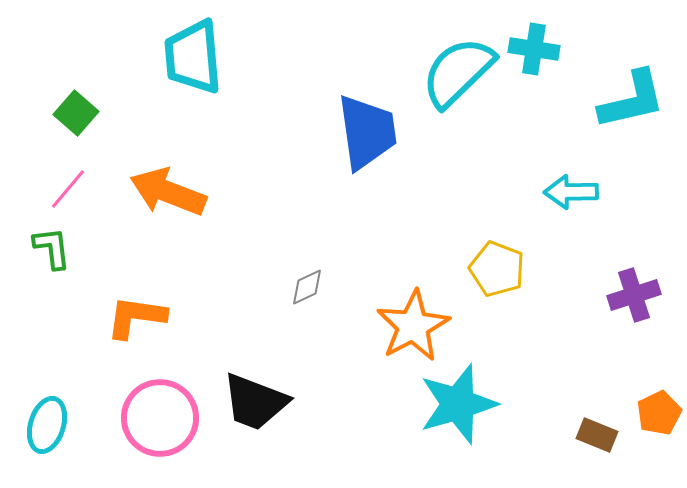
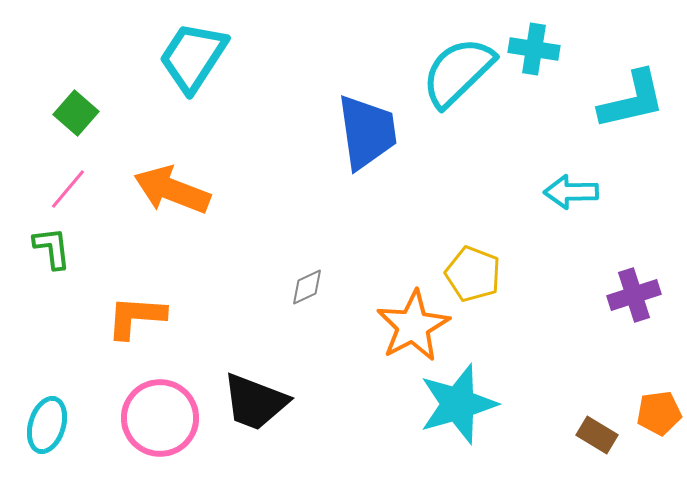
cyan trapezoid: rotated 38 degrees clockwise
orange arrow: moved 4 px right, 2 px up
yellow pentagon: moved 24 px left, 5 px down
orange L-shape: rotated 4 degrees counterclockwise
orange pentagon: rotated 18 degrees clockwise
brown rectangle: rotated 9 degrees clockwise
